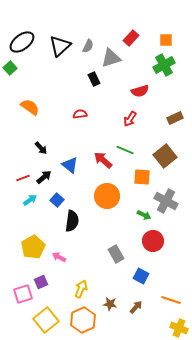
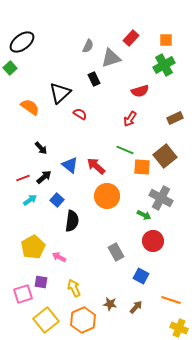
black triangle at (60, 46): moved 47 px down
red semicircle at (80, 114): rotated 40 degrees clockwise
red arrow at (103, 160): moved 7 px left, 6 px down
orange square at (142, 177): moved 10 px up
gray cross at (166, 201): moved 5 px left, 3 px up
gray rectangle at (116, 254): moved 2 px up
purple square at (41, 282): rotated 32 degrees clockwise
yellow arrow at (81, 289): moved 7 px left, 1 px up; rotated 48 degrees counterclockwise
